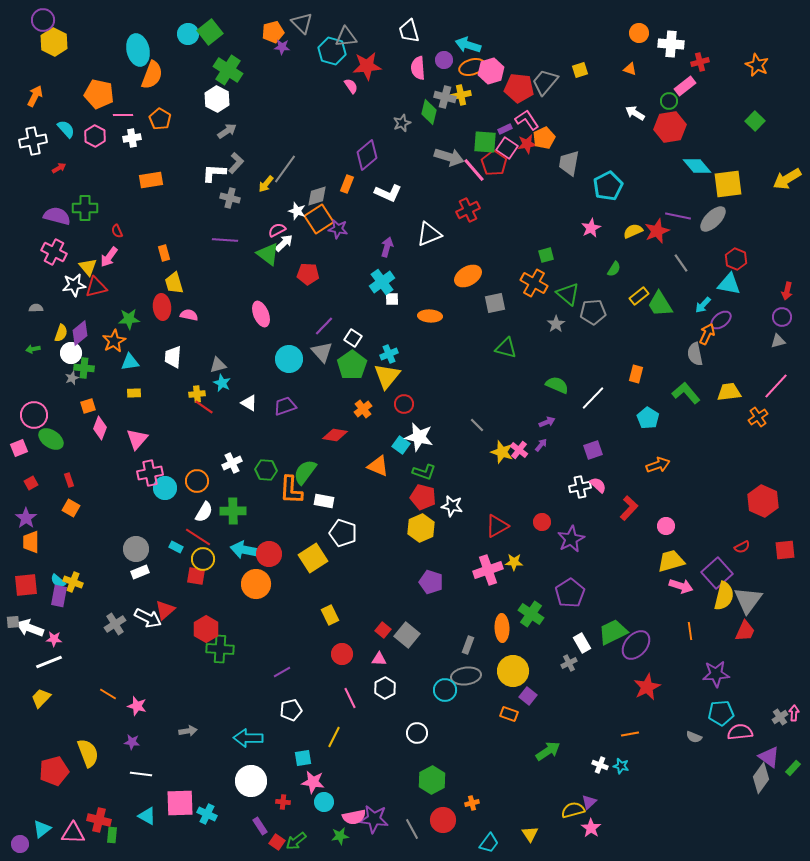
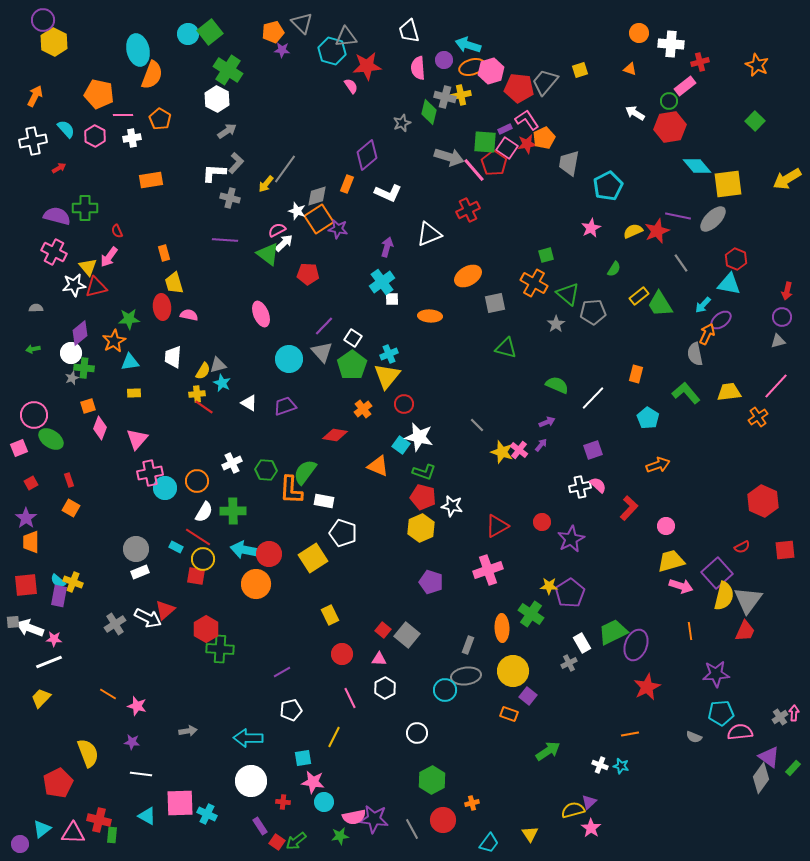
purple star at (282, 47): moved 3 px down
yellow semicircle at (61, 333): moved 142 px right, 38 px down; rotated 12 degrees clockwise
yellow star at (514, 562): moved 35 px right, 24 px down
purple ellipse at (636, 645): rotated 20 degrees counterclockwise
red pentagon at (54, 771): moved 4 px right, 12 px down; rotated 12 degrees counterclockwise
